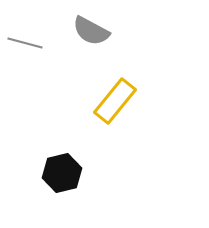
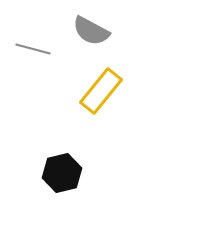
gray line: moved 8 px right, 6 px down
yellow rectangle: moved 14 px left, 10 px up
